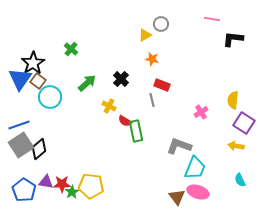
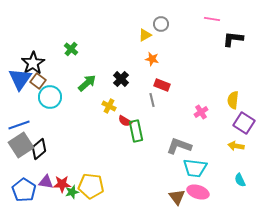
cyan trapezoid: rotated 75 degrees clockwise
green star: rotated 16 degrees clockwise
